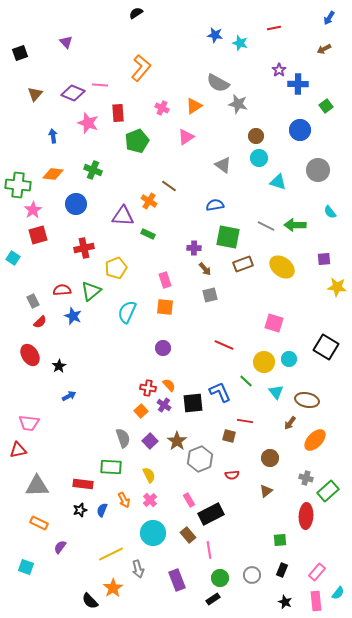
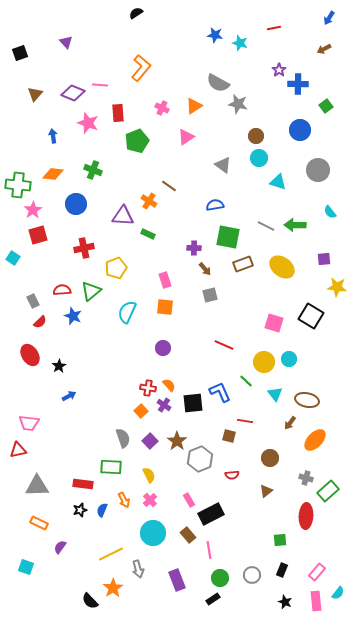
black square at (326, 347): moved 15 px left, 31 px up
cyan triangle at (276, 392): moved 1 px left, 2 px down
